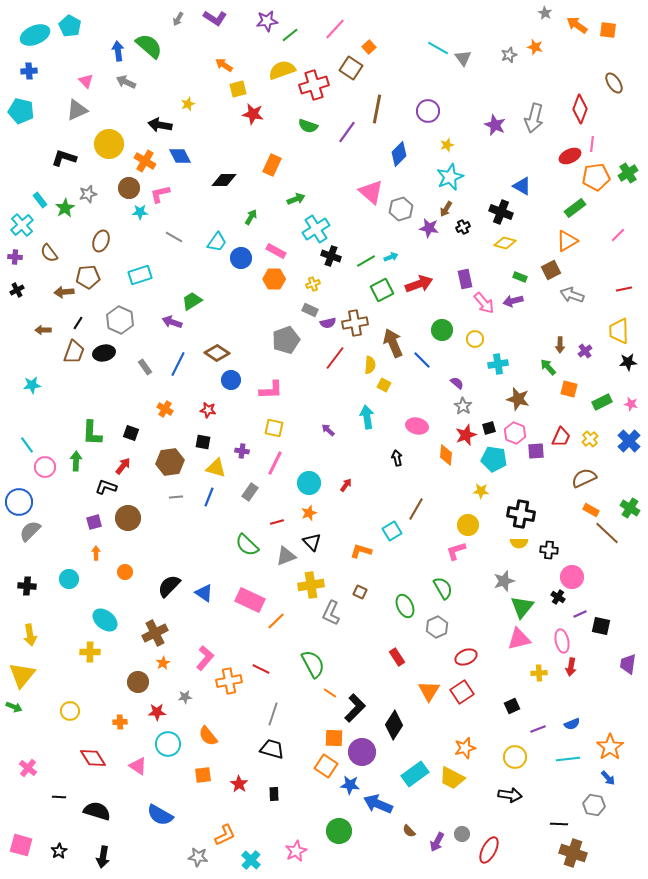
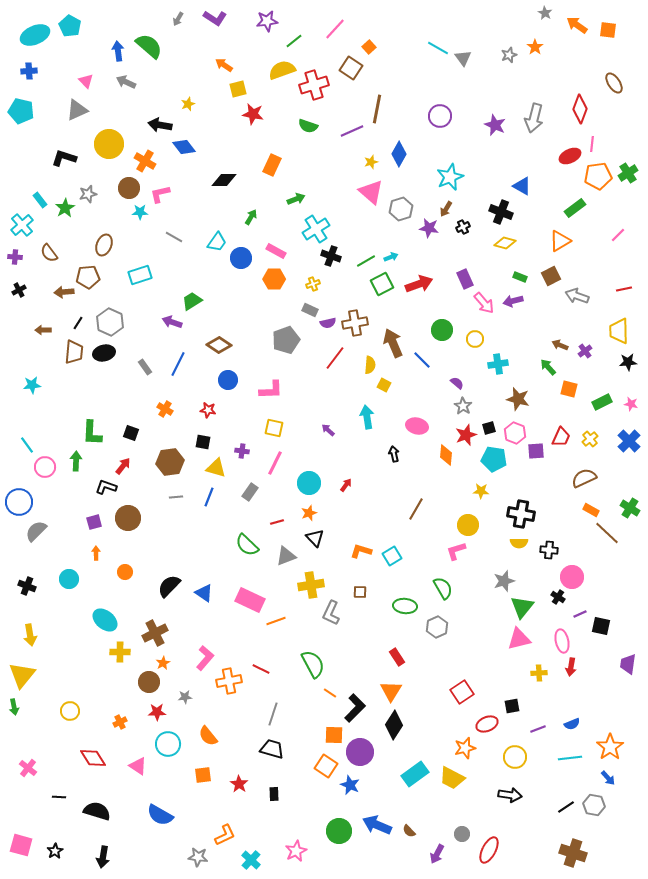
green line at (290, 35): moved 4 px right, 6 px down
orange star at (535, 47): rotated 21 degrees clockwise
purple circle at (428, 111): moved 12 px right, 5 px down
purple line at (347, 132): moved 5 px right, 1 px up; rotated 30 degrees clockwise
yellow star at (447, 145): moved 76 px left, 17 px down
blue diamond at (399, 154): rotated 15 degrees counterclockwise
blue diamond at (180, 156): moved 4 px right, 9 px up; rotated 10 degrees counterclockwise
orange pentagon at (596, 177): moved 2 px right, 1 px up
brown ellipse at (101, 241): moved 3 px right, 4 px down
orange triangle at (567, 241): moved 7 px left
brown square at (551, 270): moved 6 px down
purple rectangle at (465, 279): rotated 12 degrees counterclockwise
black cross at (17, 290): moved 2 px right
green square at (382, 290): moved 6 px up
gray arrow at (572, 295): moved 5 px right, 1 px down
gray hexagon at (120, 320): moved 10 px left, 2 px down
brown arrow at (560, 345): rotated 112 degrees clockwise
brown trapezoid at (74, 352): rotated 15 degrees counterclockwise
brown diamond at (217, 353): moved 2 px right, 8 px up
blue circle at (231, 380): moved 3 px left
black arrow at (397, 458): moved 3 px left, 4 px up
gray semicircle at (30, 531): moved 6 px right
cyan square at (392, 531): moved 25 px down
black triangle at (312, 542): moved 3 px right, 4 px up
black cross at (27, 586): rotated 18 degrees clockwise
brown square at (360, 592): rotated 24 degrees counterclockwise
green ellipse at (405, 606): rotated 60 degrees counterclockwise
orange line at (276, 621): rotated 24 degrees clockwise
yellow cross at (90, 652): moved 30 px right
red ellipse at (466, 657): moved 21 px right, 67 px down
brown circle at (138, 682): moved 11 px right
orange triangle at (429, 691): moved 38 px left
black square at (512, 706): rotated 14 degrees clockwise
green arrow at (14, 707): rotated 56 degrees clockwise
orange cross at (120, 722): rotated 24 degrees counterclockwise
orange square at (334, 738): moved 3 px up
purple circle at (362, 752): moved 2 px left
cyan line at (568, 759): moved 2 px right, 1 px up
blue star at (350, 785): rotated 18 degrees clockwise
blue arrow at (378, 804): moved 1 px left, 21 px down
black line at (559, 824): moved 7 px right, 17 px up; rotated 36 degrees counterclockwise
purple arrow at (437, 842): moved 12 px down
black star at (59, 851): moved 4 px left
